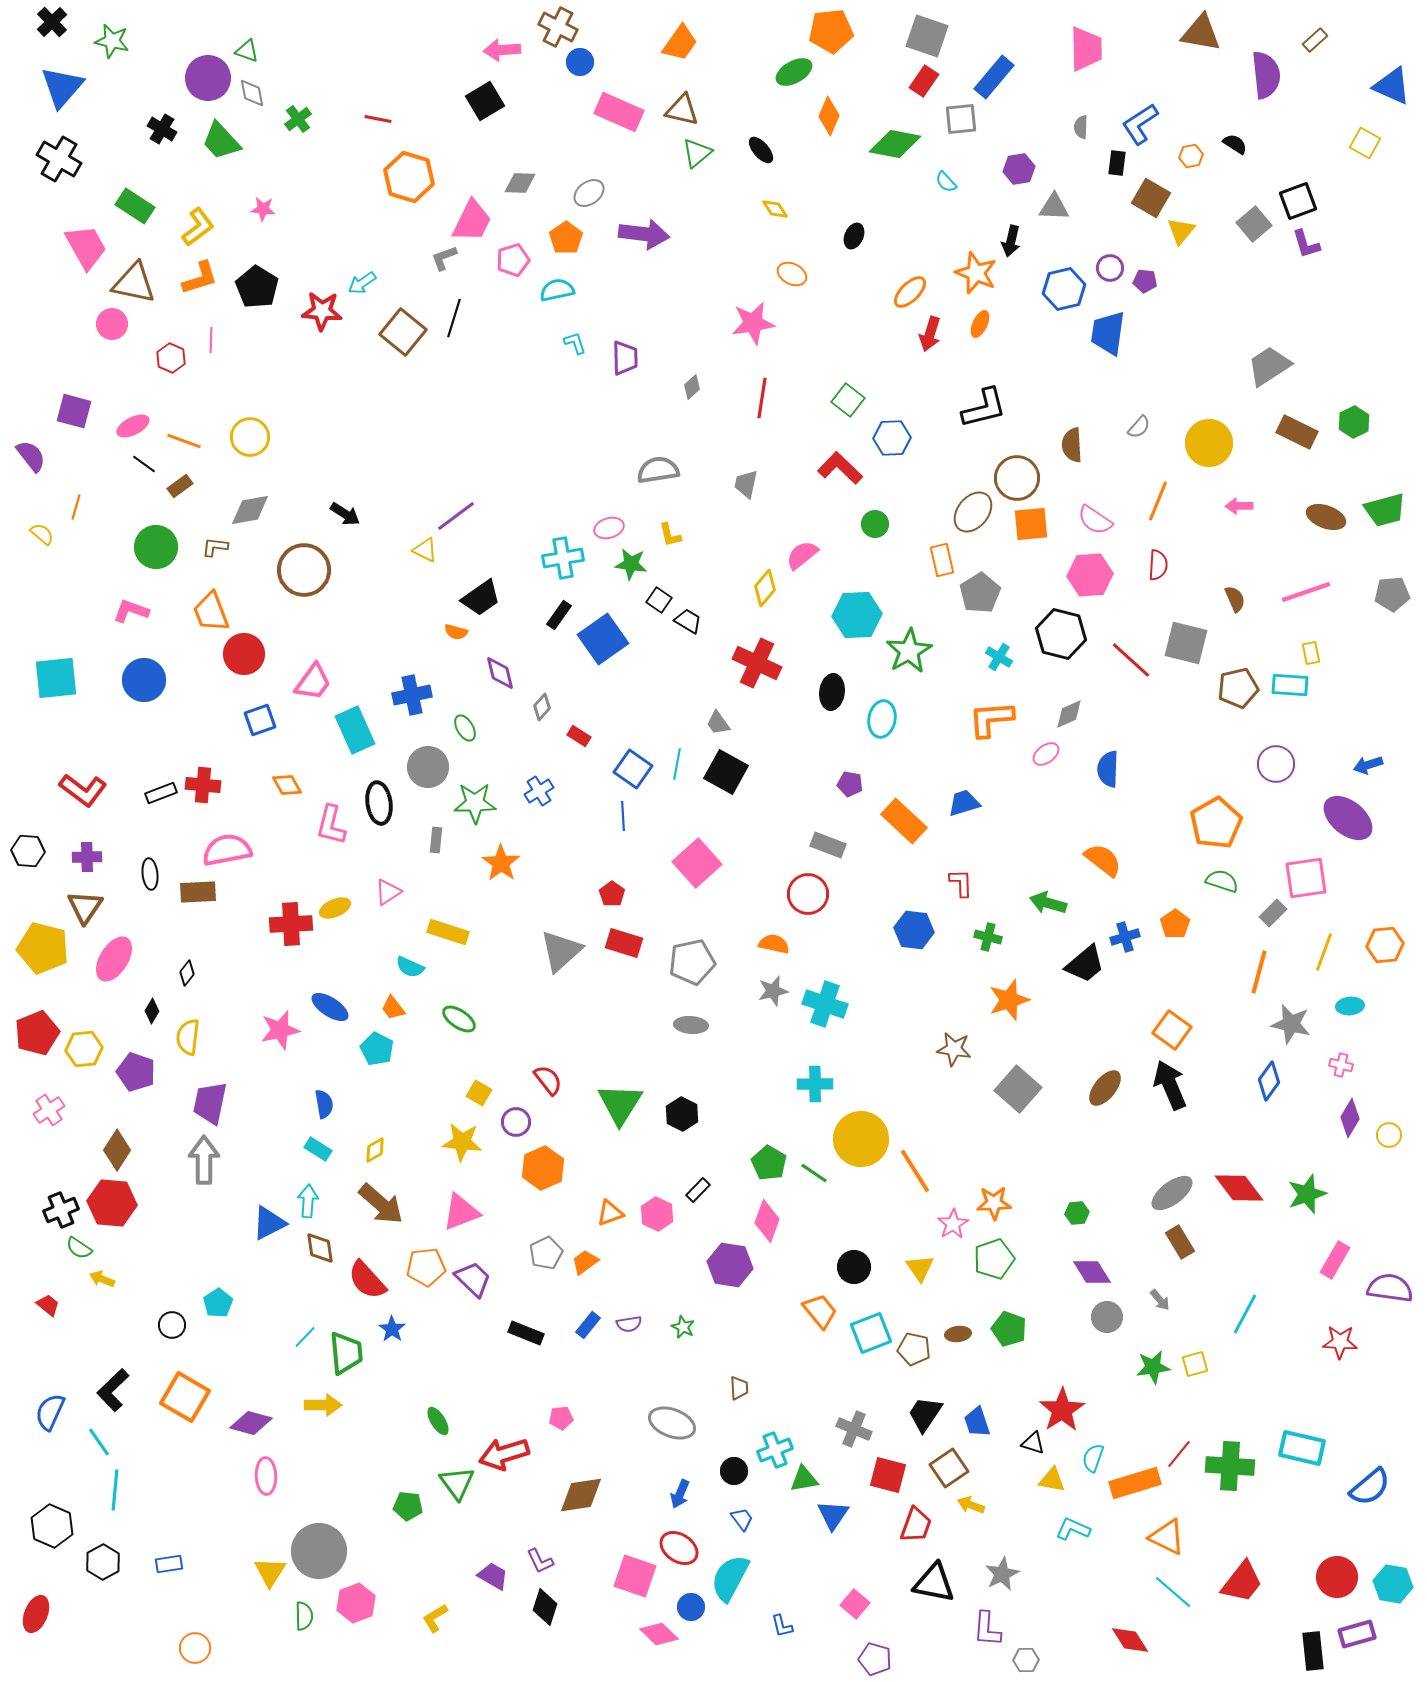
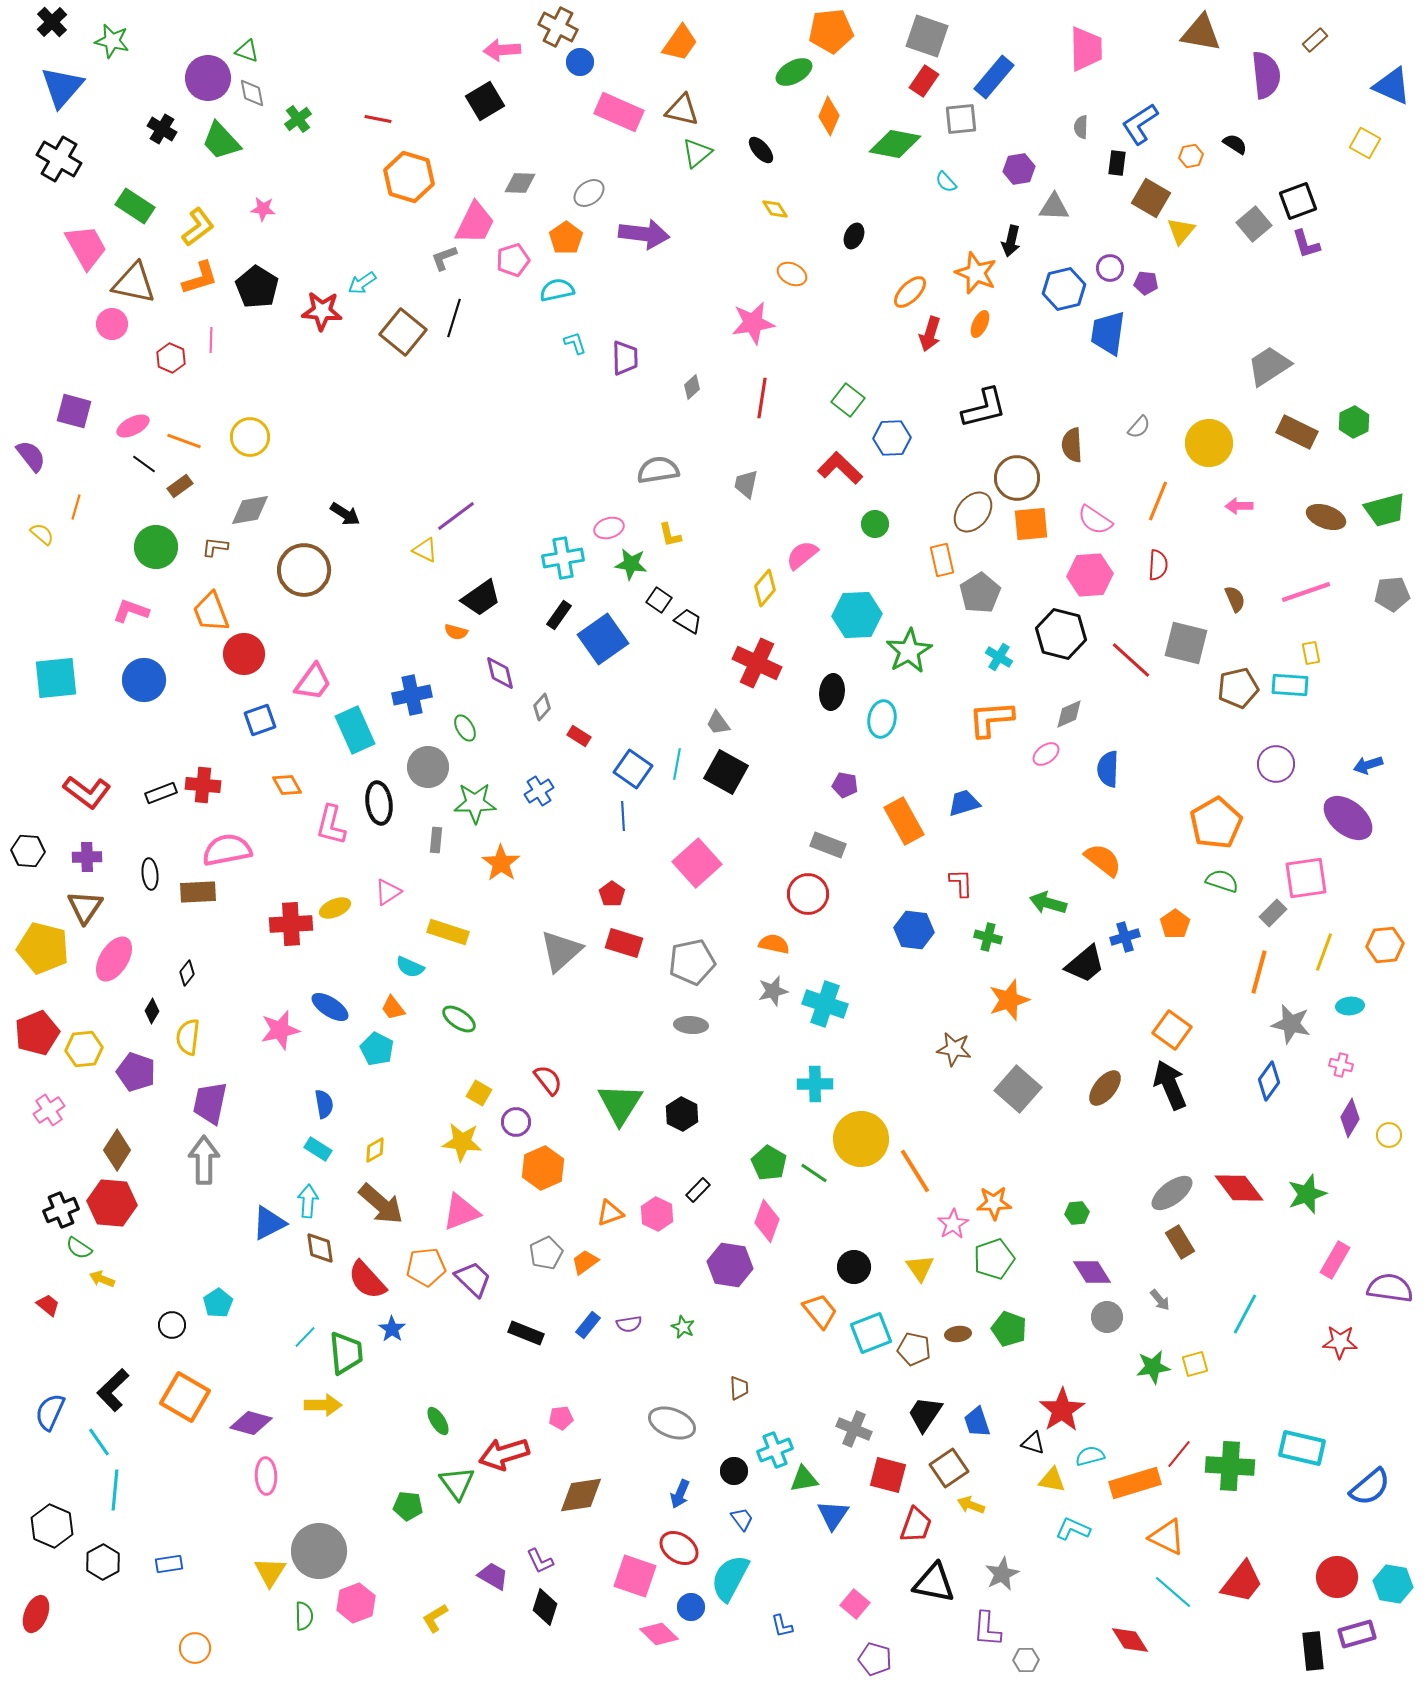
pink trapezoid at (472, 221): moved 3 px right, 2 px down
purple pentagon at (1145, 281): moved 1 px right, 2 px down
purple pentagon at (850, 784): moved 5 px left, 1 px down
red L-shape at (83, 790): moved 4 px right, 2 px down
orange rectangle at (904, 821): rotated 18 degrees clockwise
cyan semicircle at (1093, 1458): moved 3 px left, 2 px up; rotated 56 degrees clockwise
